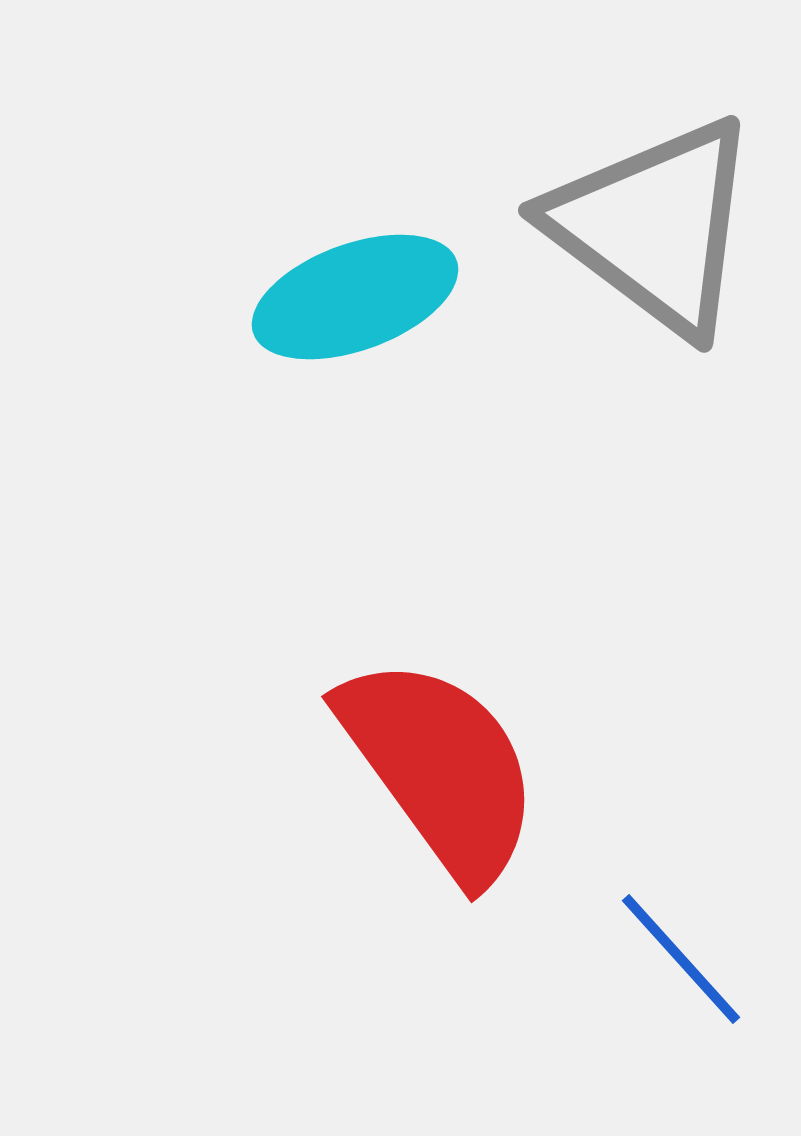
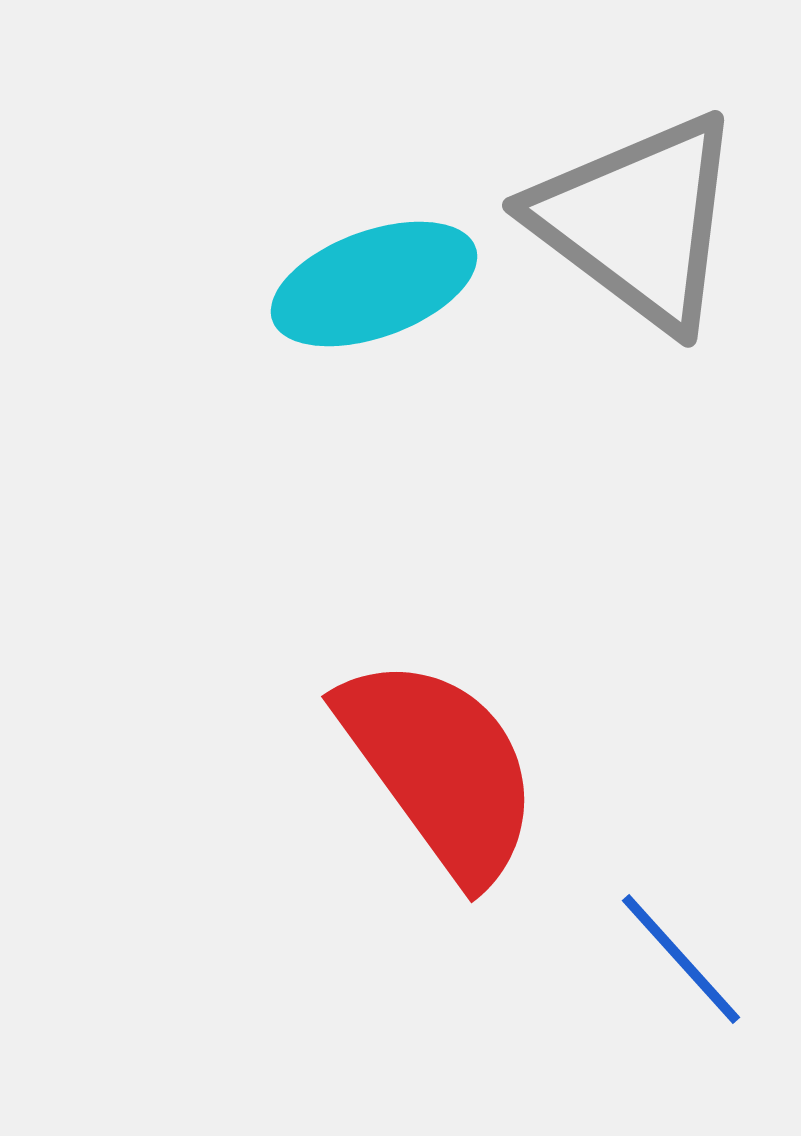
gray triangle: moved 16 px left, 5 px up
cyan ellipse: moved 19 px right, 13 px up
